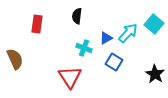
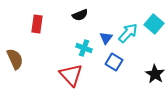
black semicircle: moved 3 px right, 1 px up; rotated 119 degrees counterclockwise
blue triangle: rotated 24 degrees counterclockwise
red triangle: moved 1 px right, 2 px up; rotated 10 degrees counterclockwise
